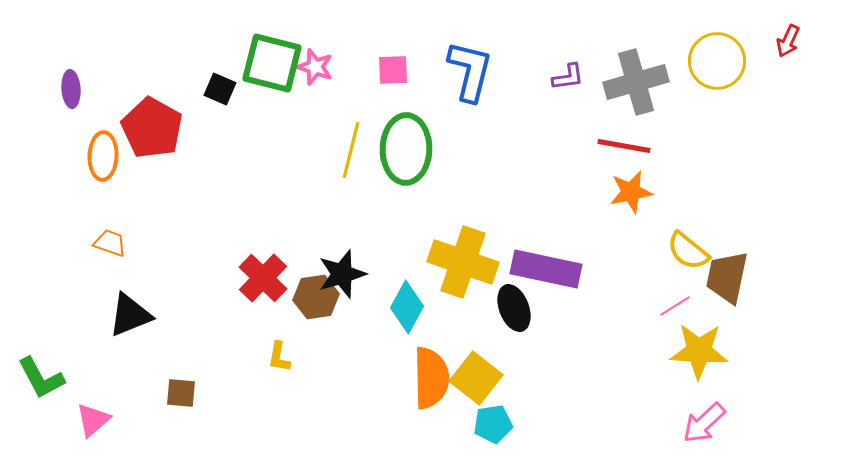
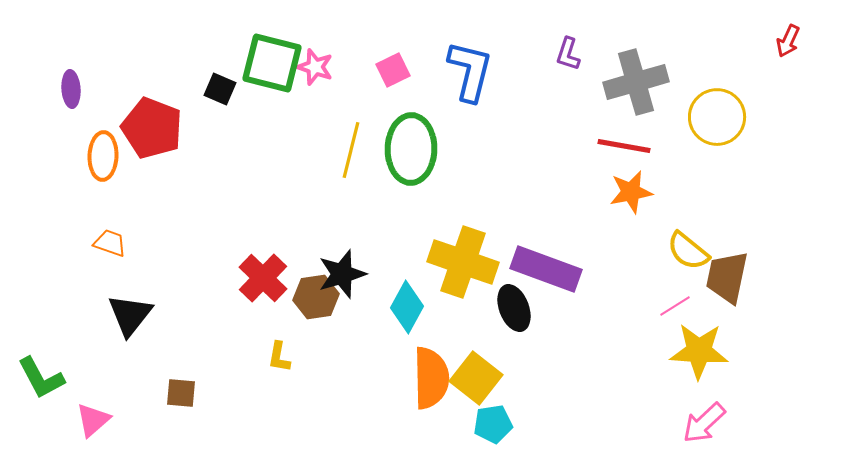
yellow circle: moved 56 px down
pink square: rotated 24 degrees counterclockwise
purple L-shape: moved 23 px up; rotated 116 degrees clockwise
red pentagon: rotated 8 degrees counterclockwise
green ellipse: moved 5 px right
purple rectangle: rotated 8 degrees clockwise
black triangle: rotated 30 degrees counterclockwise
